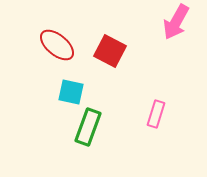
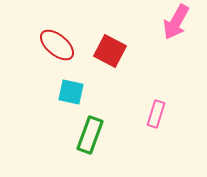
green rectangle: moved 2 px right, 8 px down
